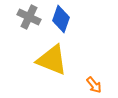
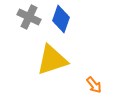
yellow triangle: rotated 40 degrees counterclockwise
